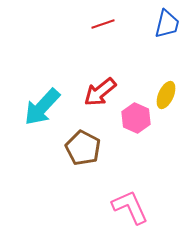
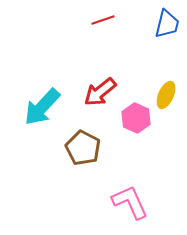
red line: moved 4 px up
pink L-shape: moved 5 px up
